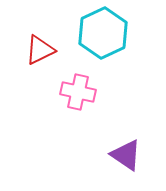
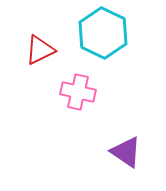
cyan hexagon: rotated 9 degrees counterclockwise
purple triangle: moved 3 px up
